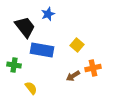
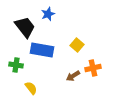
green cross: moved 2 px right
